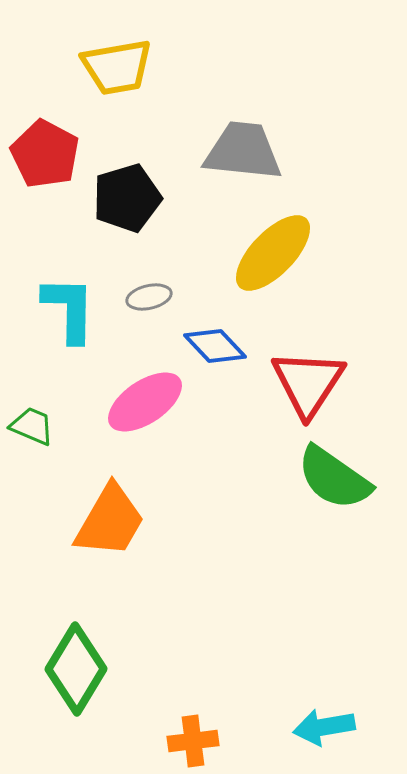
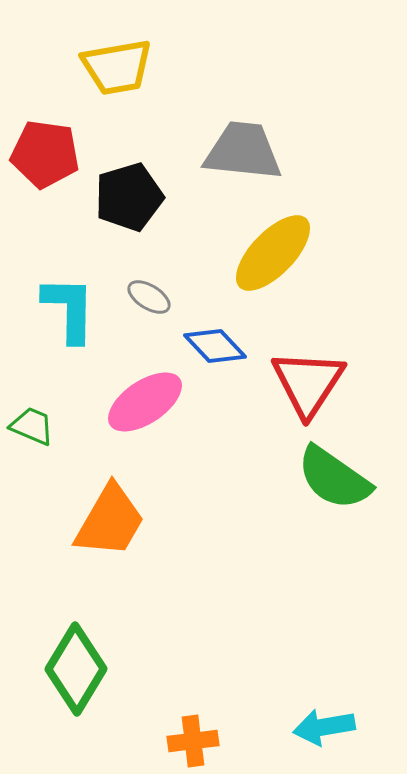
red pentagon: rotated 20 degrees counterclockwise
black pentagon: moved 2 px right, 1 px up
gray ellipse: rotated 45 degrees clockwise
